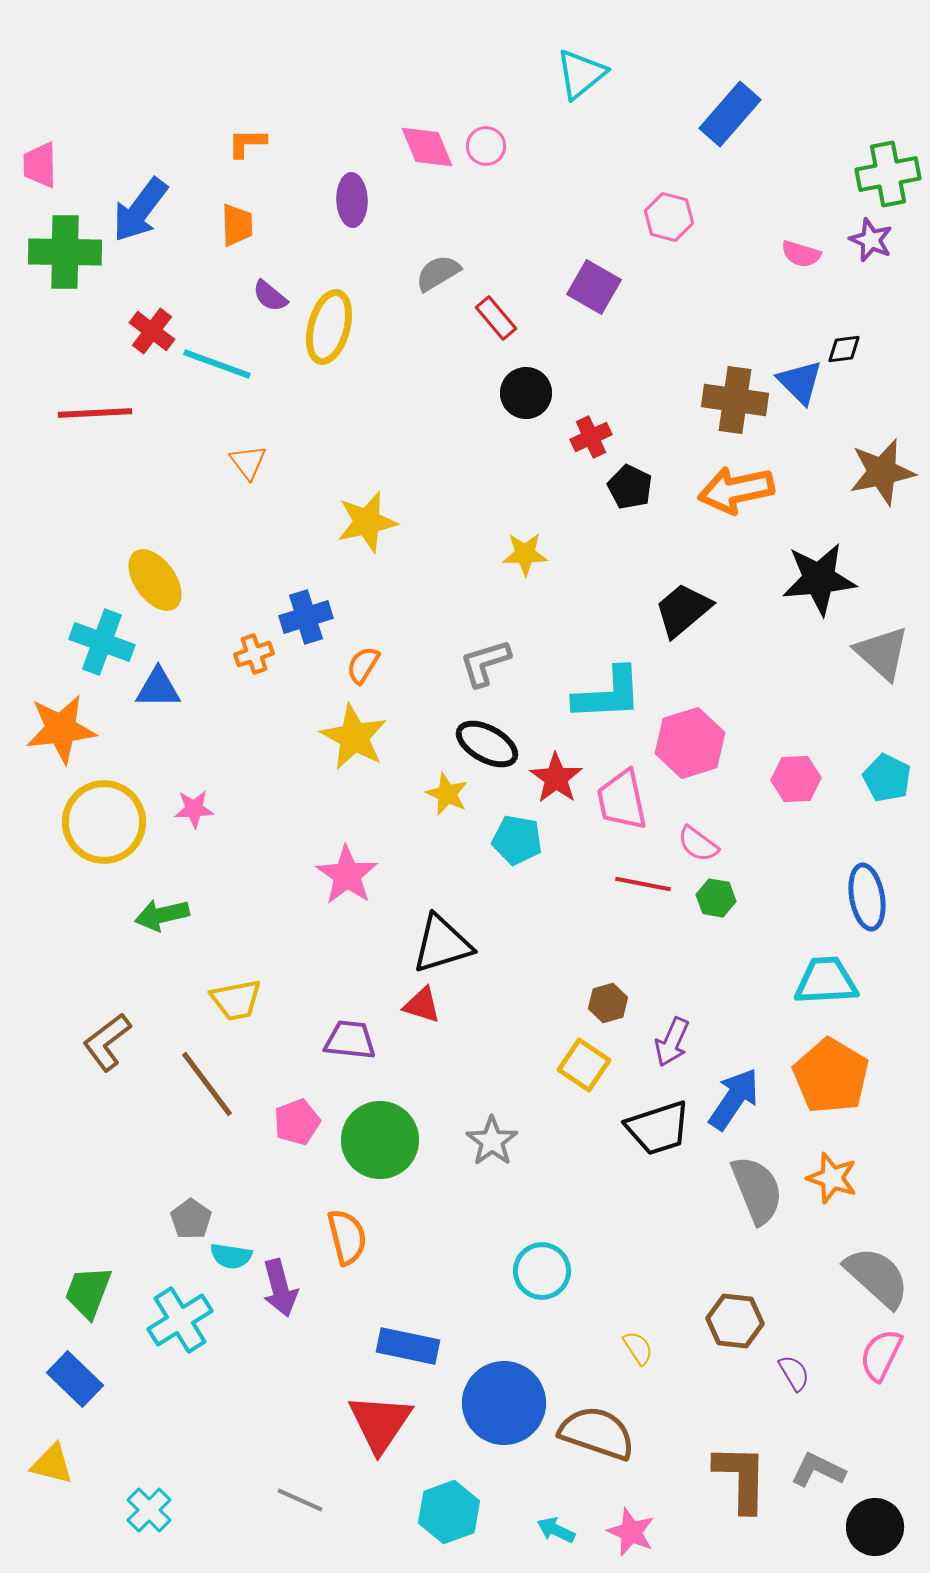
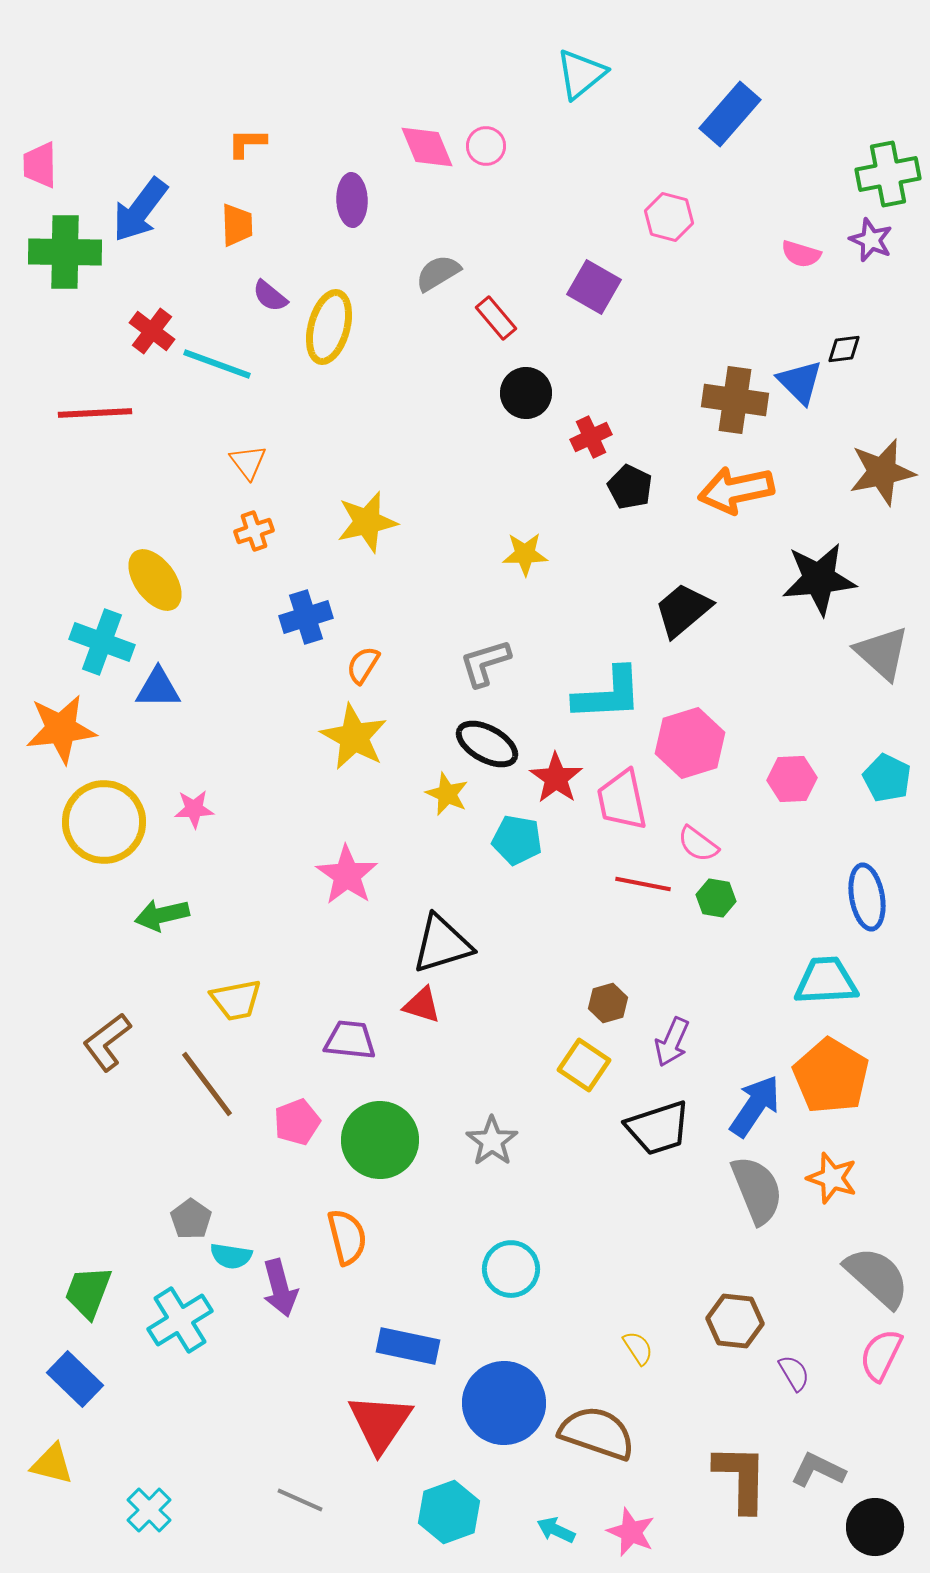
orange cross at (254, 654): moved 123 px up
pink hexagon at (796, 779): moved 4 px left
blue arrow at (734, 1099): moved 21 px right, 7 px down
cyan circle at (542, 1271): moved 31 px left, 2 px up
